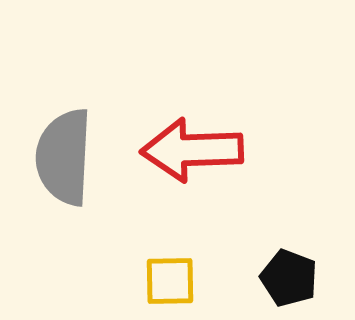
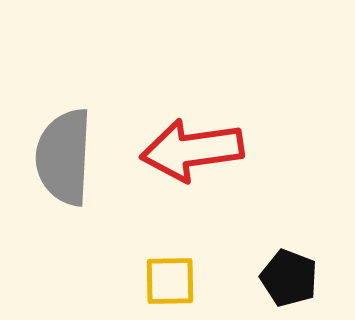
red arrow: rotated 6 degrees counterclockwise
